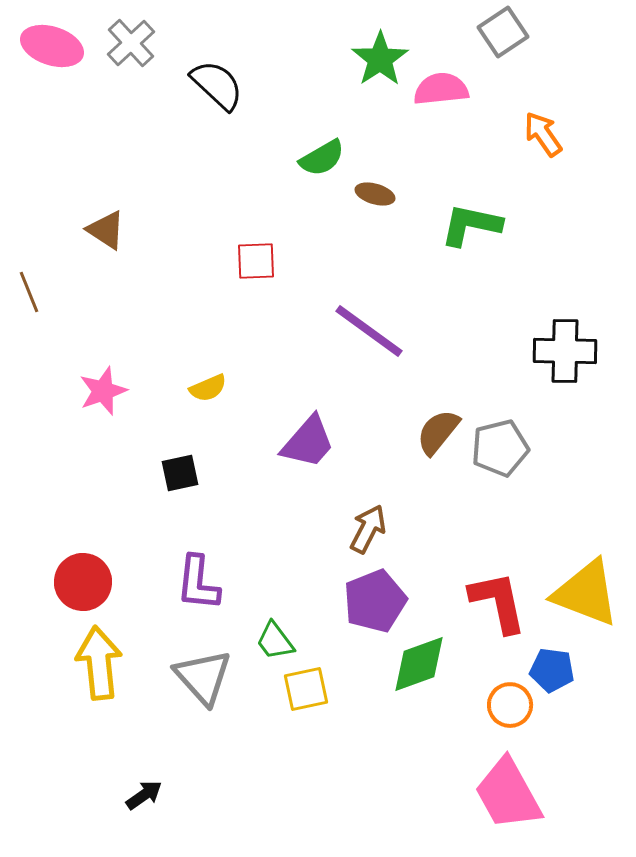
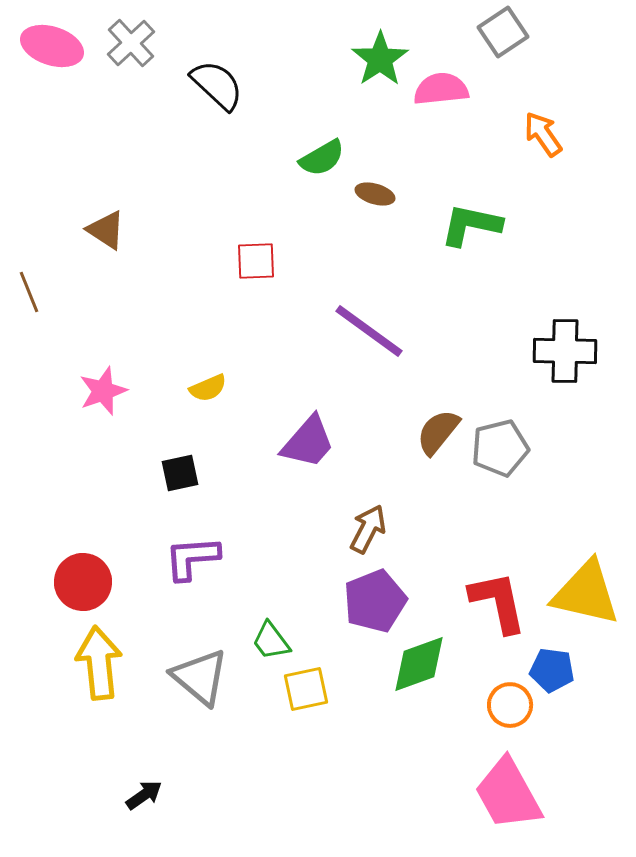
purple L-shape: moved 6 px left, 25 px up; rotated 80 degrees clockwise
yellow triangle: rotated 8 degrees counterclockwise
green trapezoid: moved 4 px left
gray triangle: moved 3 px left; rotated 8 degrees counterclockwise
